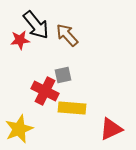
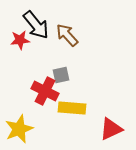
gray square: moved 2 px left
